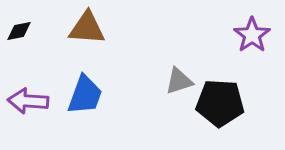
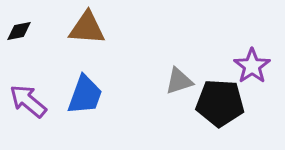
purple star: moved 31 px down
purple arrow: rotated 36 degrees clockwise
